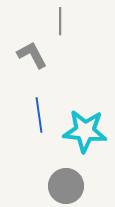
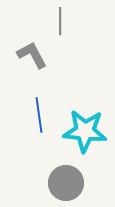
gray circle: moved 3 px up
